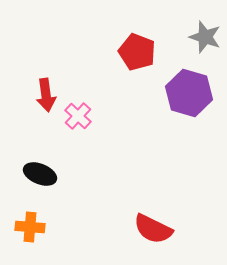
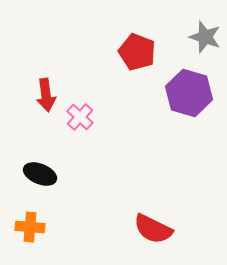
pink cross: moved 2 px right, 1 px down
